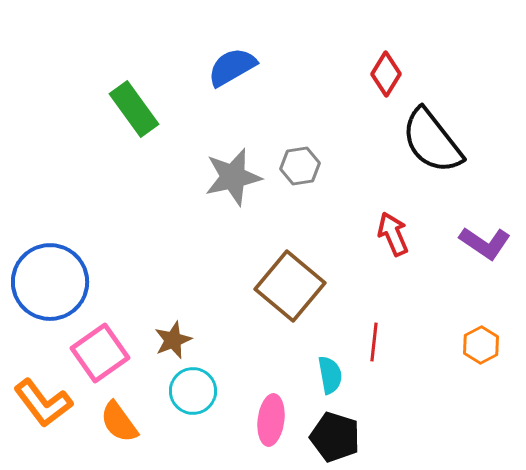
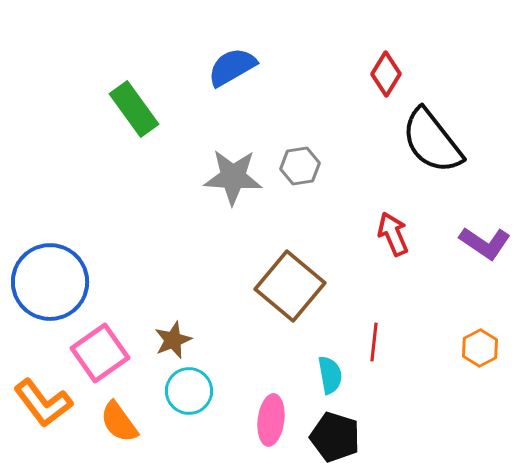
gray star: rotated 16 degrees clockwise
orange hexagon: moved 1 px left, 3 px down
cyan circle: moved 4 px left
